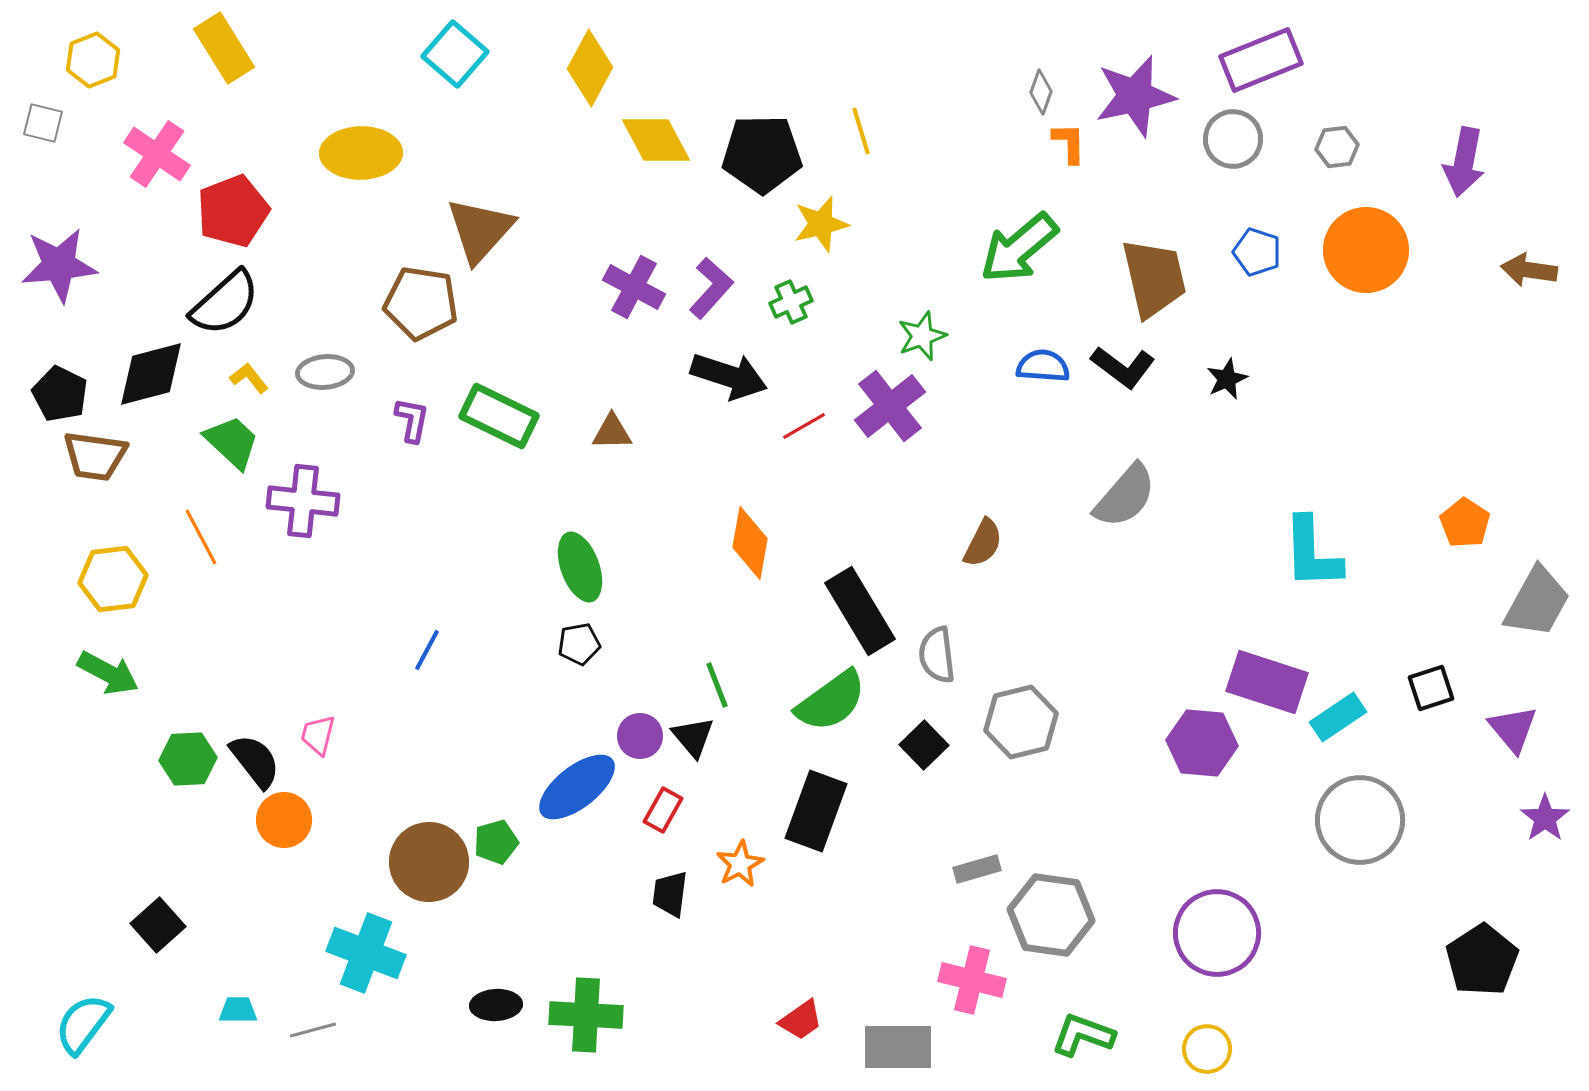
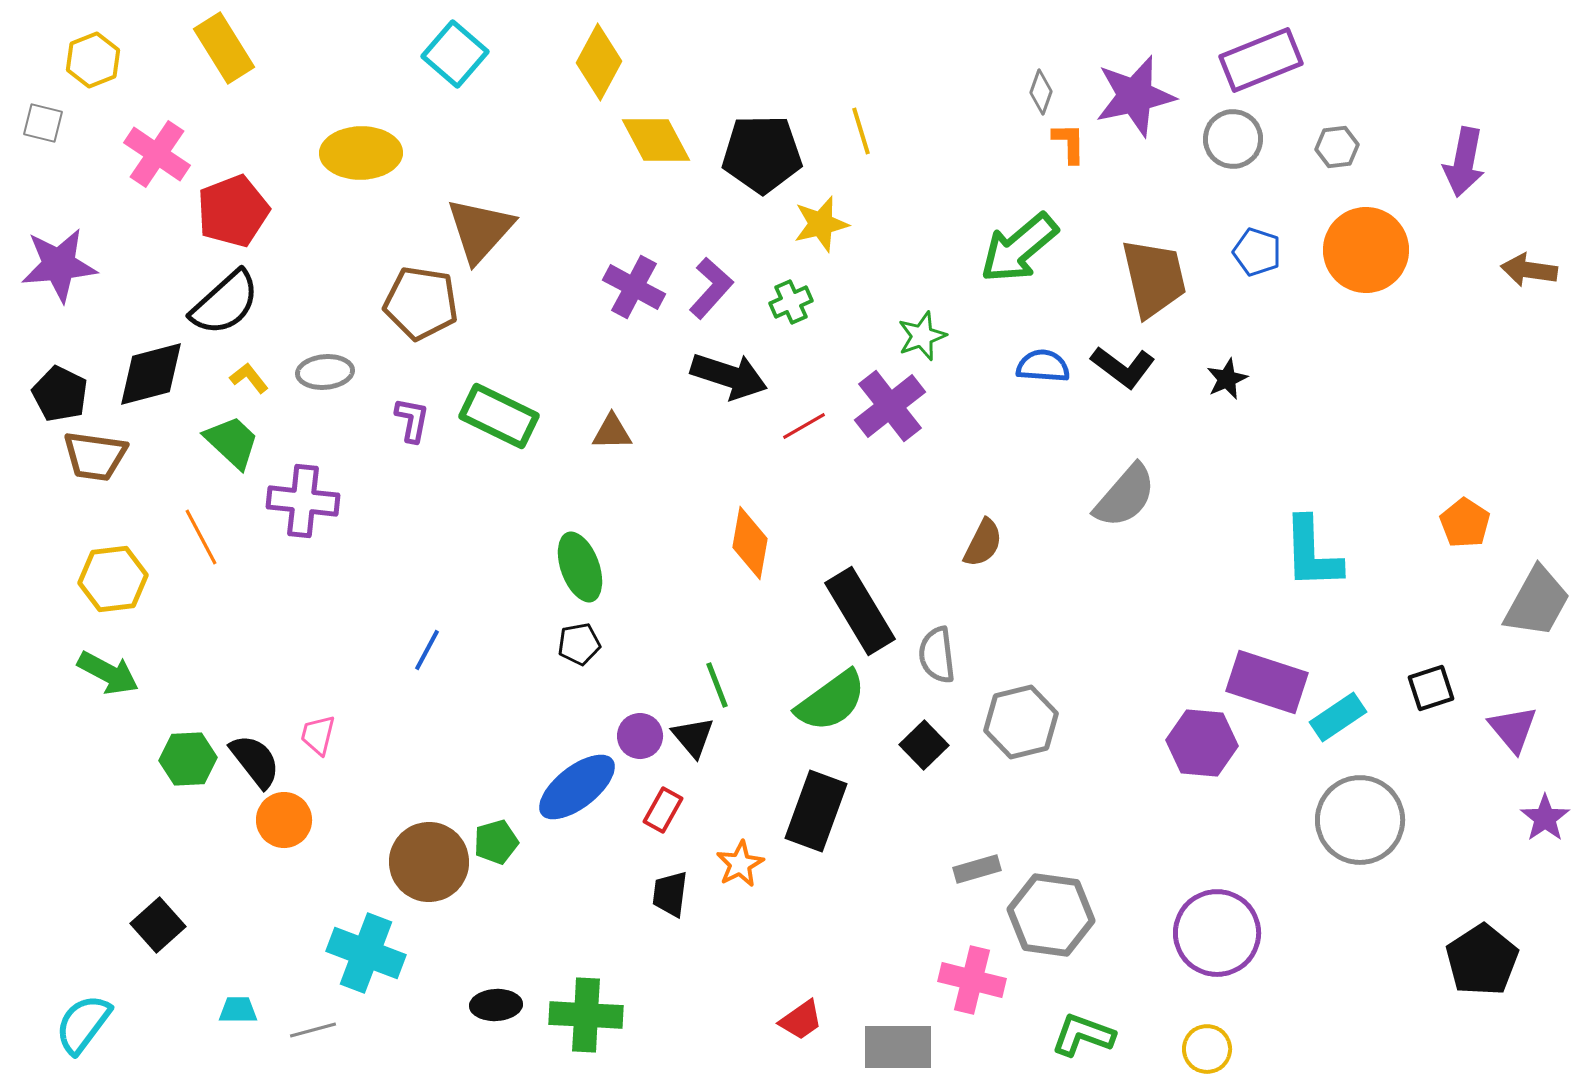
yellow diamond at (590, 68): moved 9 px right, 6 px up
